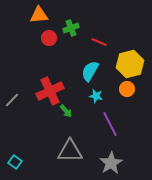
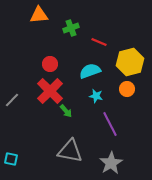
red circle: moved 1 px right, 26 px down
yellow hexagon: moved 2 px up
cyan semicircle: rotated 40 degrees clockwise
red cross: rotated 20 degrees counterclockwise
gray triangle: rotated 12 degrees clockwise
cyan square: moved 4 px left, 3 px up; rotated 24 degrees counterclockwise
